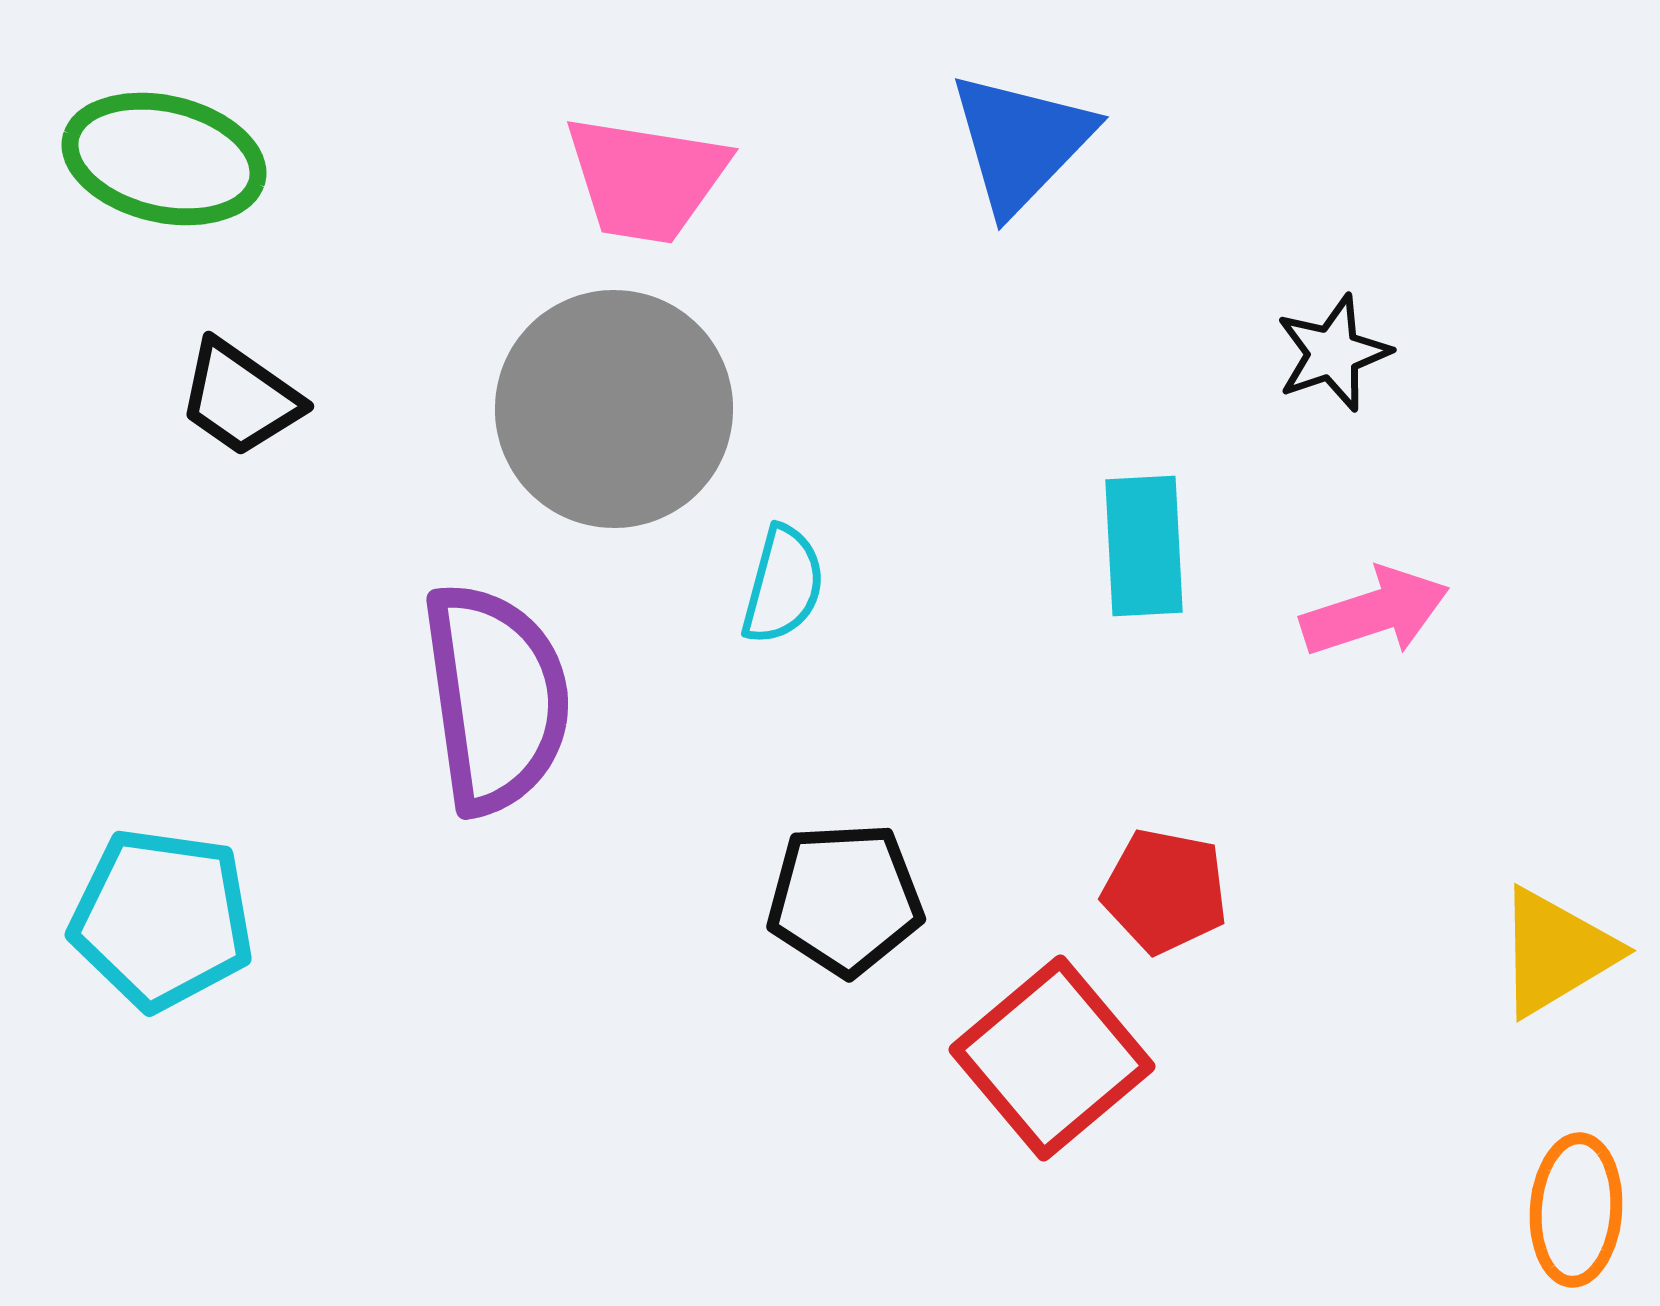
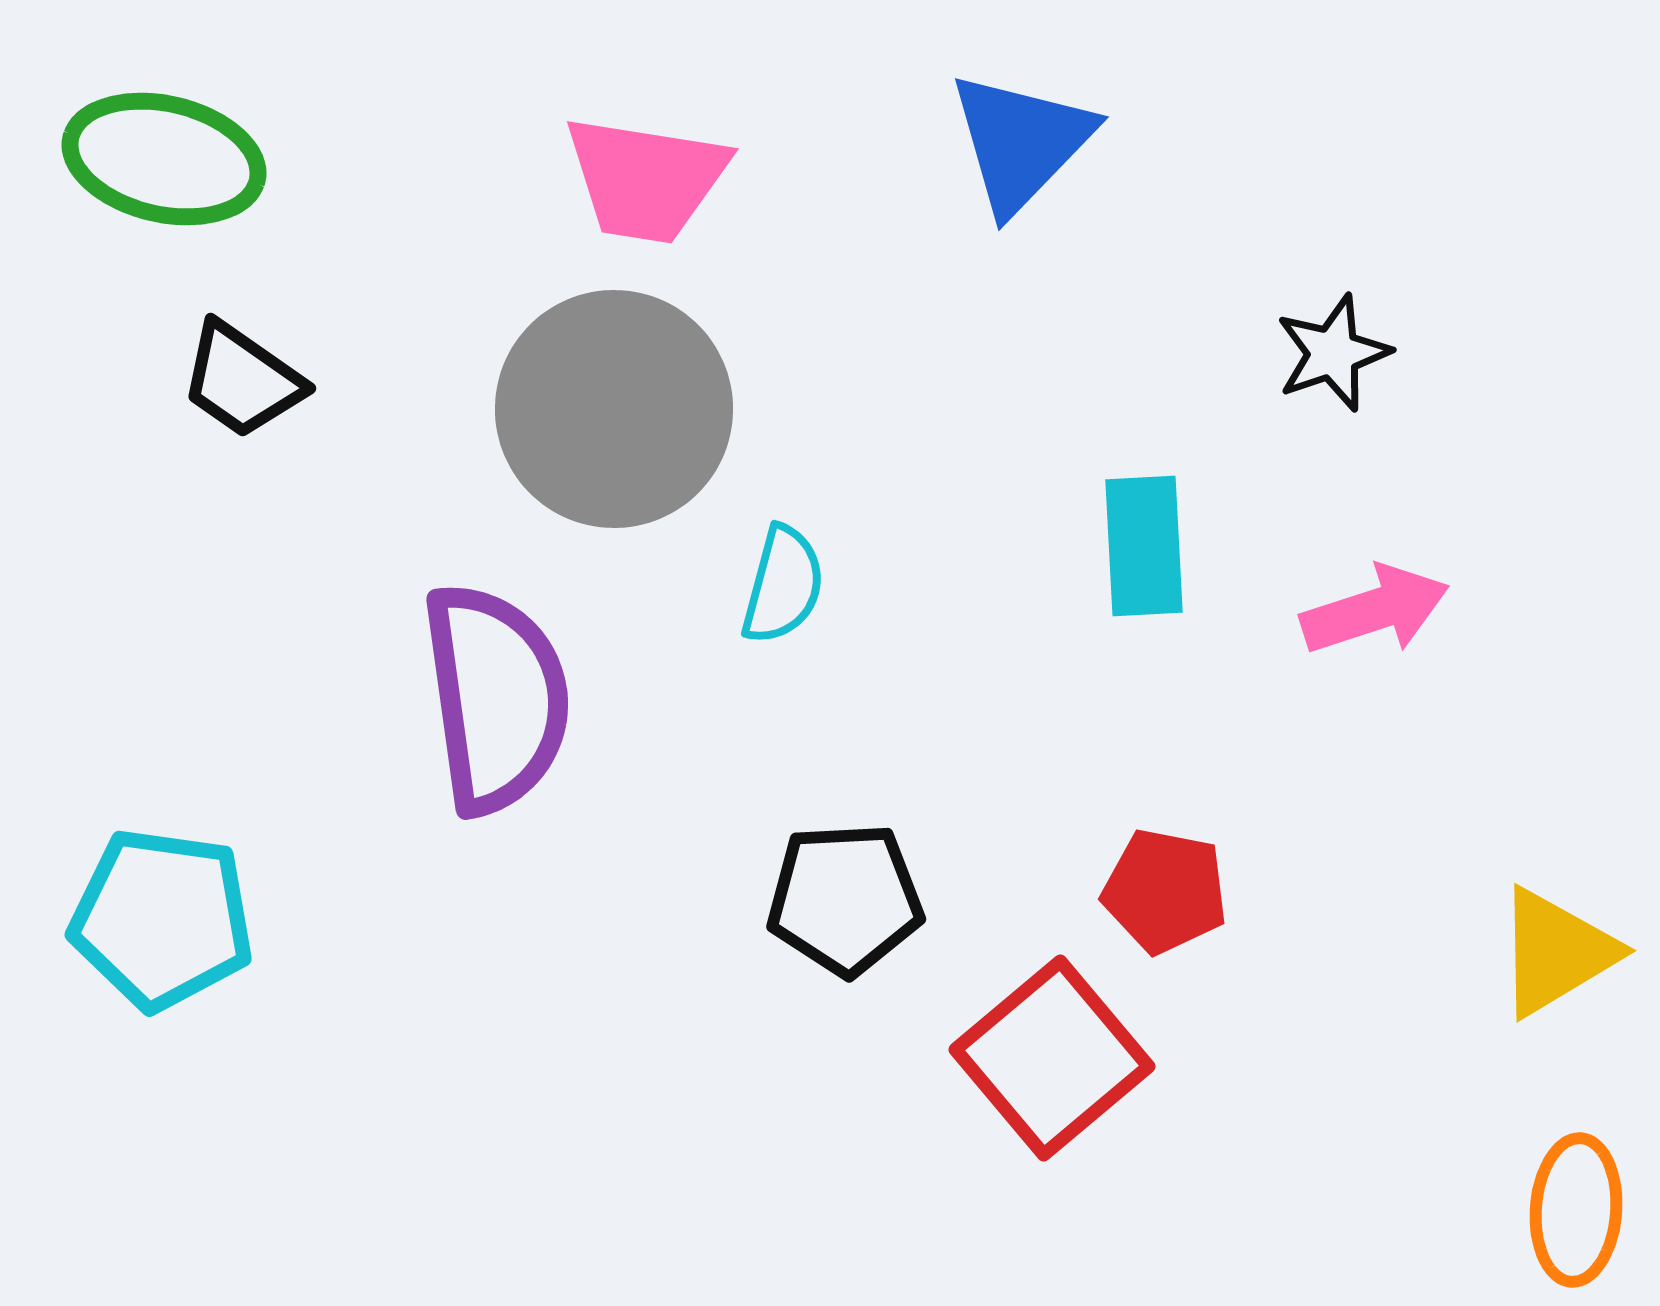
black trapezoid: moved 2 px right, 18 px up
pink arrow: moved 2 px up
